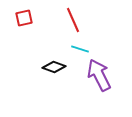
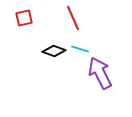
red line: moved 2 px up
black diamond: moved 16 px up
purple arrow: moved 1 px right, 2 px up
